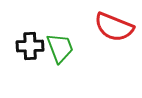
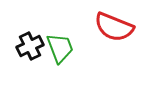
black cross: rotated 24 degrees counterclockwise
